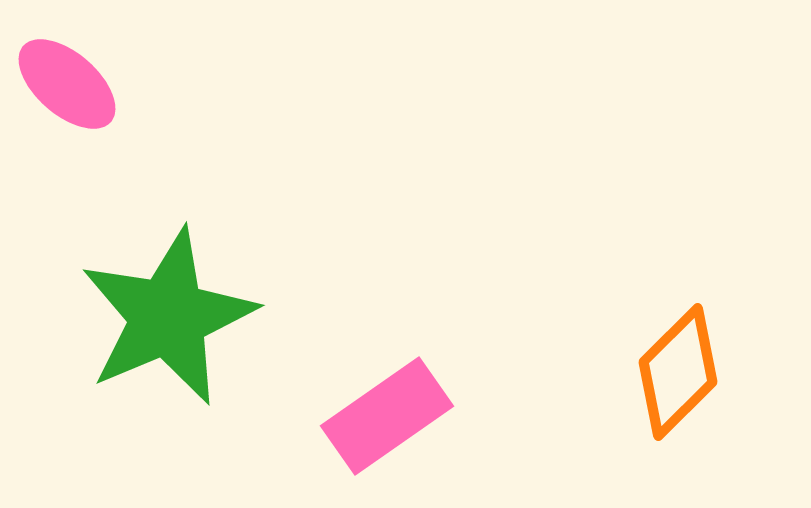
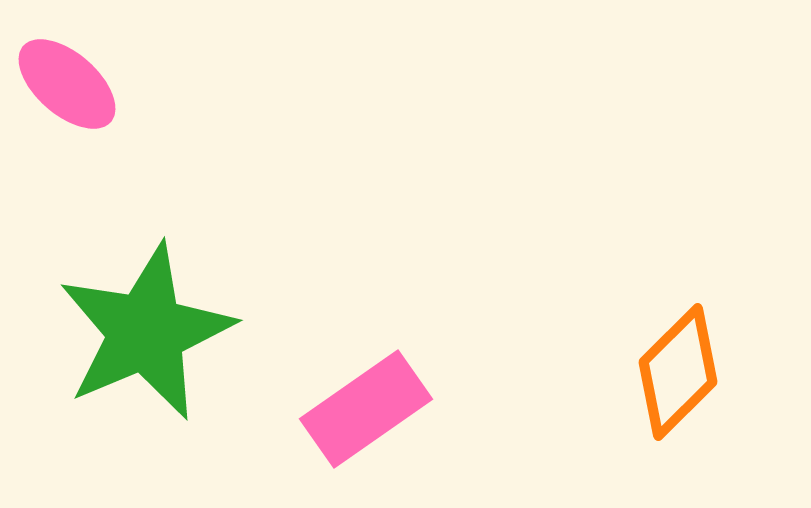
green star: moved 22 px left, 15 px down
pink rectangle: moved 21 px left, 7 px up
